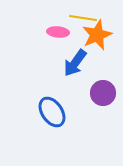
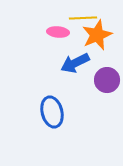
yellow line: rotated 12 degrees counterclockwise
blue arrow: rotated 28 degrees clockwise
purple circle: moved 4 px right, 13 px up
blue ellipse: rotated 20 degrees clockwise
